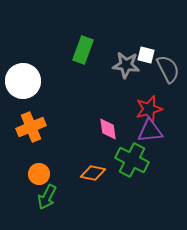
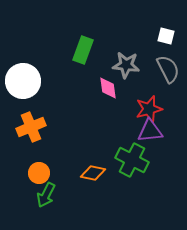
white square: moved 20 px right, 19 px up
pink diamond: moved 41 px up
orange circle: moved 1 px up
green arrow: moved 1 px left, 2 px up
